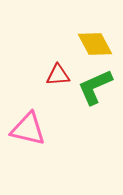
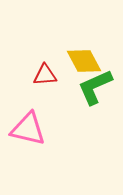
yellow diamond: moved 11 px left, 17 px down
red triangle: moved 13 px left
